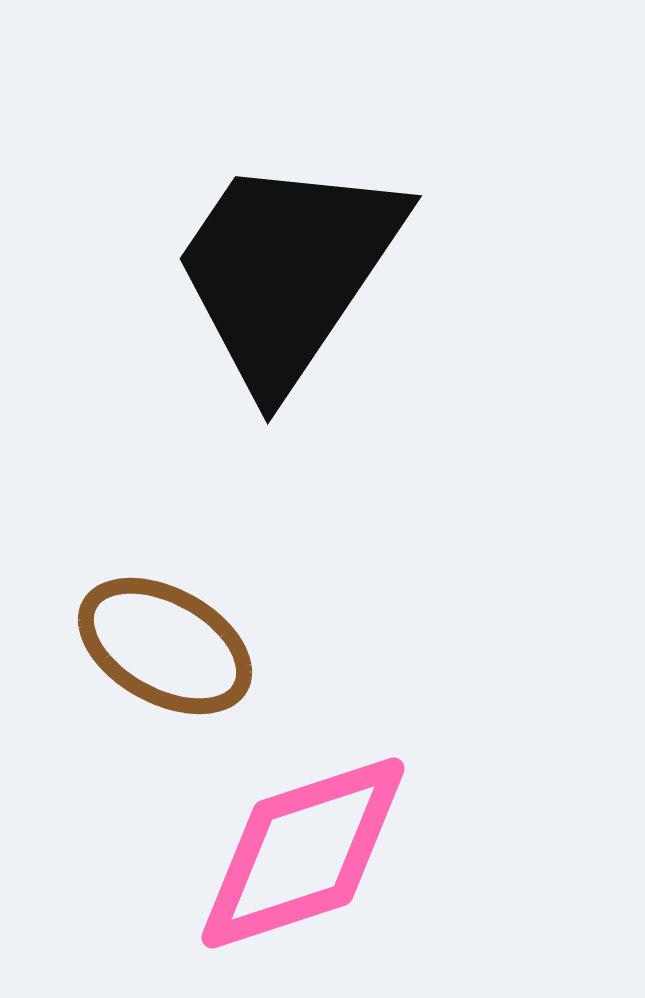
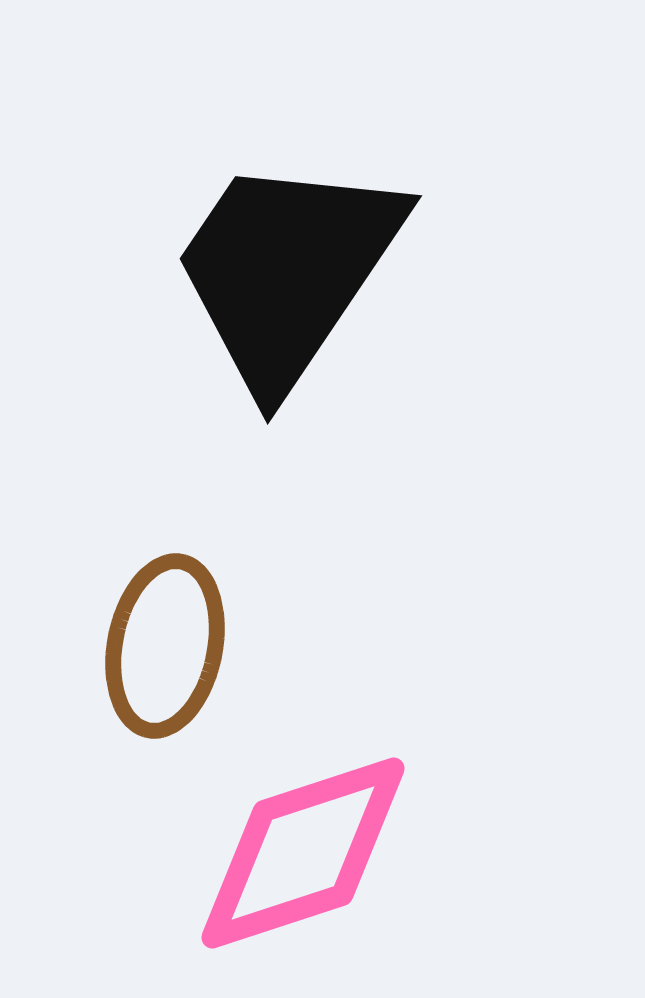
brown ellipse: rotated 72 degrees clockwise
